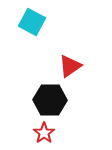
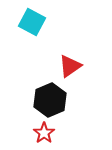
black hexagon: rotated 24 degrees counterclockwise
